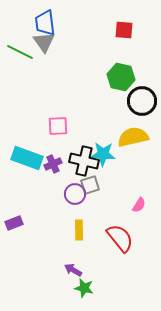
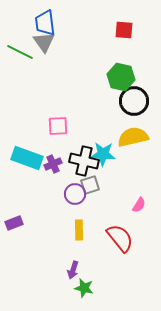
black circle: moved 8 px left
purple arrow: rotated 102 degrees counterclockwise
